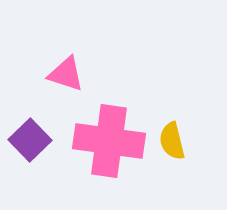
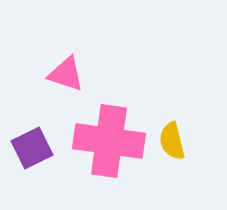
purple square: moved 2 px right, 8 px down; rotated 18 degrees clockwise
